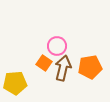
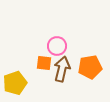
orange square: rotated 28 degrees counterclockwise
brown arrow: moved 1 px left, 1 px down
yellow pentagon: rotated 15 degrees counterclockwise
